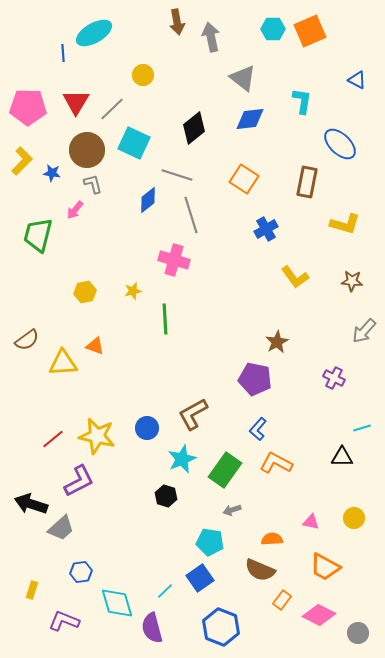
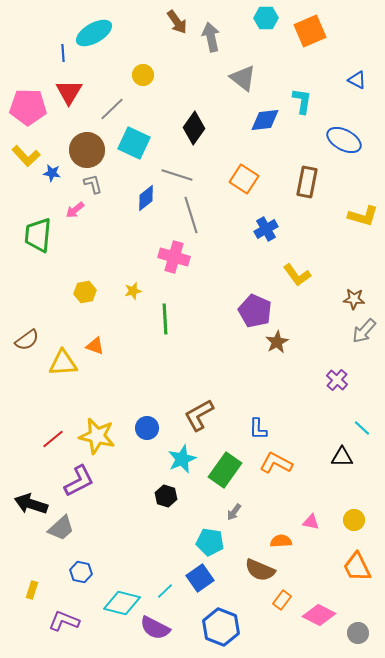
brown arrow at (177, 22): rotated 25 degrees counterclockwise
cyan hexagon at (273, 29): moved 7 px left, 11 px up
red triangle at (76, 102): moved 7 px left, 10 px up
blue diamond at (250, 119): moved 15 px right, 1 px down
black diamond at (194, 128): rotated 16 degrees counterclockwise
blue ellipse at (340, 144): moved 4 px right, 4 px up; rotated 16 degrees counterclockwise
yellow L-shape at (22, 161): moved 4 px right, 5 px up; rotated 92 degrees clockwise
blue diamond at (148, 200): moved 2 px left, 2 px up
pink arrow at (75, 210): rotated 12 degrees clockwise
yellow L-shape at (345, 224): moved 18 px right, 8 px up
green trapezoid at (38, 235): rotated 9 degrees counterclockwise
pink cross at (174, 260): moved 3 px up
yellow L-shape at (295, 277): moved 2 px right, 2 px up
brown star at (352, 281): moved 2 px right, 18 px down
purple cross at (334, 378): moved 3 px right, 2 px down; rotated 15 degrees clockwise
purple pentagon at (255, 379): moved 68 px up; rotated 12 degrees clockwise
brown L-shape at (193, 414): moved 6 px right, 1 px down
cyan line at (362, 428): rotated 60 degrees clockwise
blue L-shape at (258, 429): rotated 40 degrees counterclockwise
gray arrow at (232, 510): moved 2 px right, 2 px down; rotated 36 degrees counterclockwise
yellow circle at (354, 518): moved 2 px down
orange semicircle at (272, 539): moved 9 px right, 2 px down
orange trapezoid at (325, 567): moved 32 px right; rotated 36 degrees clockwise
blue hexagon at (81, 572): rotated 20 degrees clockwise
cyan diamond at (117, 603): moved 5 px right; rotated 60 degrees counterclockwise
purple semicircle at (152, 628): moved 3 px right; rotated 48 degrees counterclockwise
